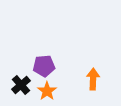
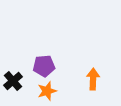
black cross: moved 8 px left, 4 px up
orange star: rotated 18 degrees clockwise
